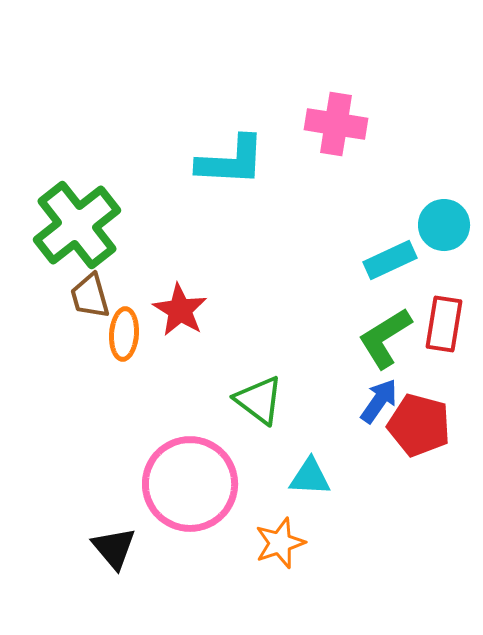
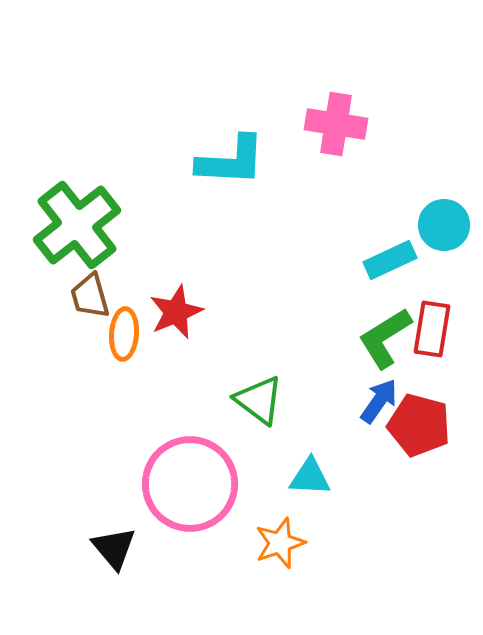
red star: moved 4 px left, 2 px down; rotated 18 degrees clockwise
red rectangle: moved 12 px left, 5 px down
